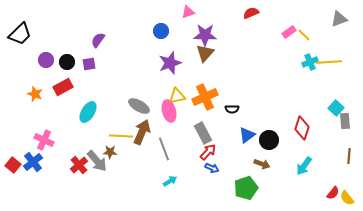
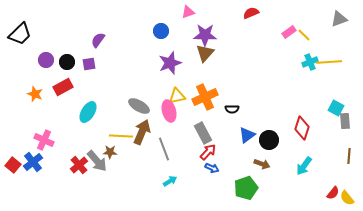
cyan square at (336, 108): rotated 14 degrees counterclockwise
